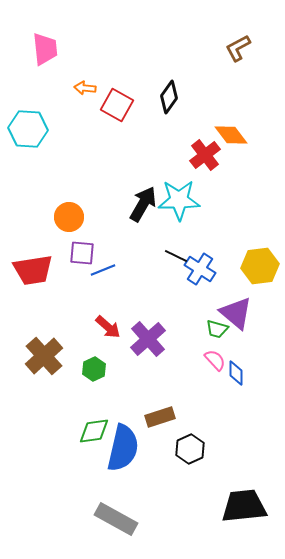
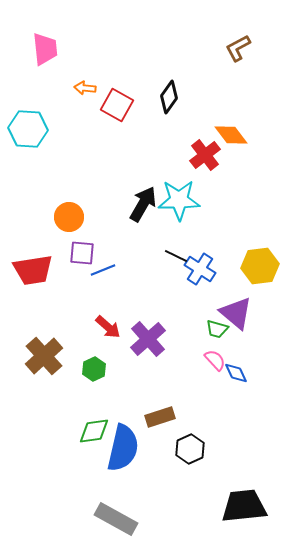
blue diamond: rotated 25 degrees counterclockwise
